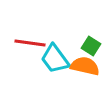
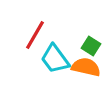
red line: moved 5 px right, 8 px up; rotated 68 degrees counterclockwise
orange semicircle: moved 1 px right, 1 px down
